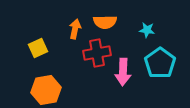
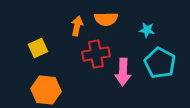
orange semicircle: moved 1 px right, 3 px up
orange arrow: moved 2 px right, 3 px up
red cross: moved 1 px left, 1 px down
cyan pentagon: rotated 8 degrees counterclockwise
orange hexagon: rotated 16 degrees clockwise
